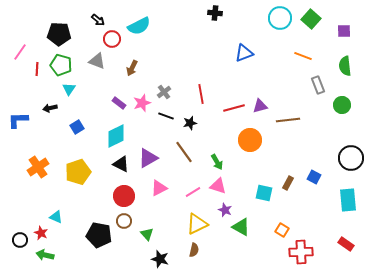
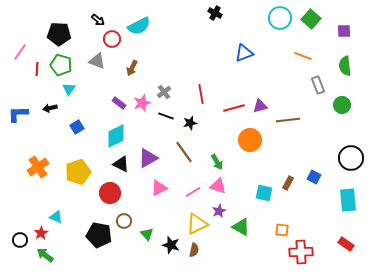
black cross at (215, 13): rotated 24 degrees clockwise
blue L-shape at (18, 120): moved 6 px up
red circle at (124, 196): moved 14 px left, 3 px up
purple star at (225, 210): moved 6 px left, 1 px down; rotated 24 degrees clockwise
orange square at (282, 230): rotated 24 degrees counterclockwise
red star at (41, 233): rotated 16 degrees clockwise
green arrow at (45, 255): rotated 24 degrees clockwise
black star at (160, 259): moved 11 px right, 14 px up
